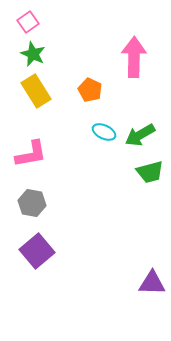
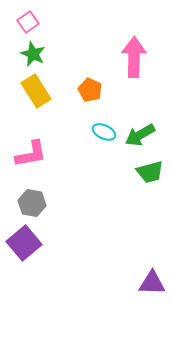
purple square: moved 13 px left, 8 px up
